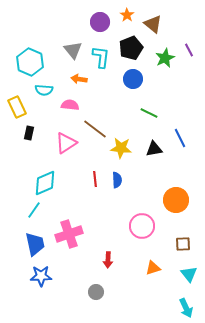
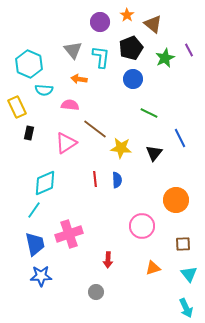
cyan hexagon: moved 1 px left, 2 px down
black triangle: moved 4 px down; rotated 42 degrees counterclockwise
